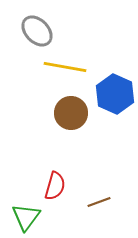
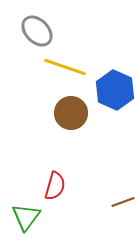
yellow line: rotated 9 degrees clockwise
blue hexagon: moved 4 px up
brown line: moved 24 px right
